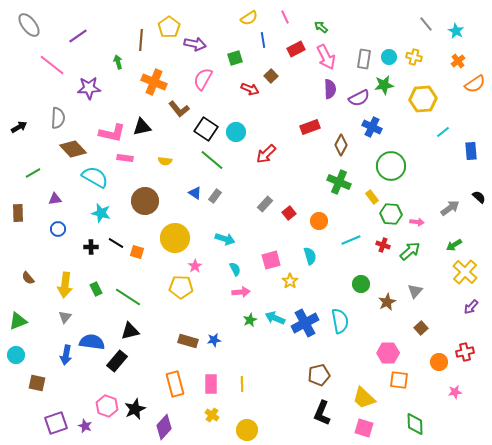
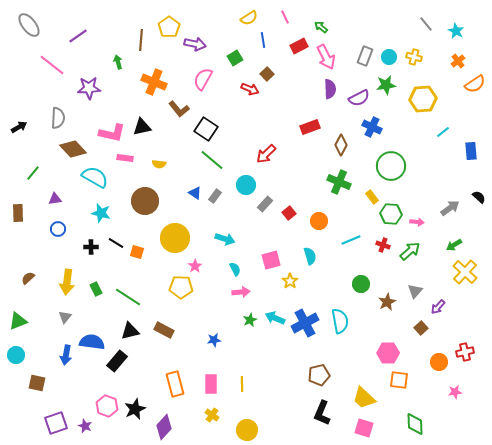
red rectangle at (296, 49): moved 3 px right, 3 px up
green square at (235, 58): rotated 14 degrees counterclockwise
gray rectangle at (364, 59): moved 1 px right, 3 px up; rotated 12 degrees clockwise
brown square at (271, 76): moved 4 px left, 2 px up
green star at (384, 85): moved 2 px right
cyan circle at (236, 132): moved 10 px right, 53 px down
yellow semicircle at (165, 161): moved 6 px left, 3 px down
green line at (33, 173): rotated 21 degrees counterclockwise
brown semicircle at (28, 278): rotated 88 degrees clockwise
yellow arrow at (65, 285): moved 2 px right, 3 px up
purple arrow at (471, 307): moved 33 px left
brown rectangle at (188, 341): moved 24 px left, 11 px up; rotated 12 degrees clockwise
